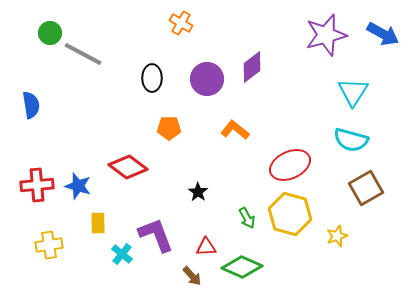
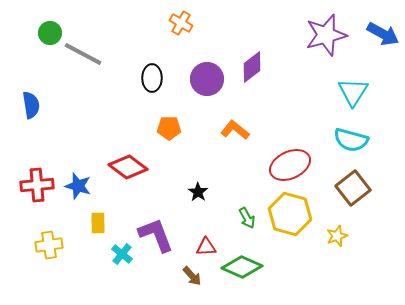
brown square: moved 13 px left; rotated 8 degrees counterclockwise
